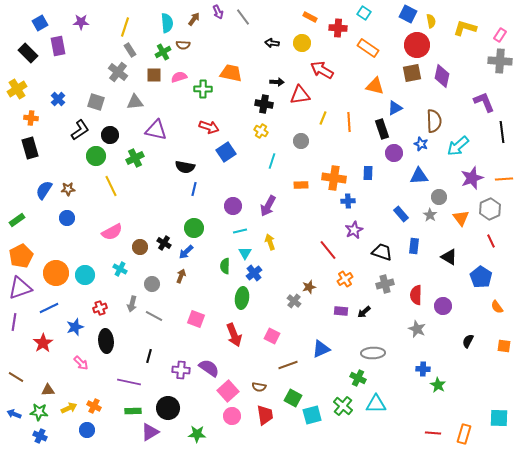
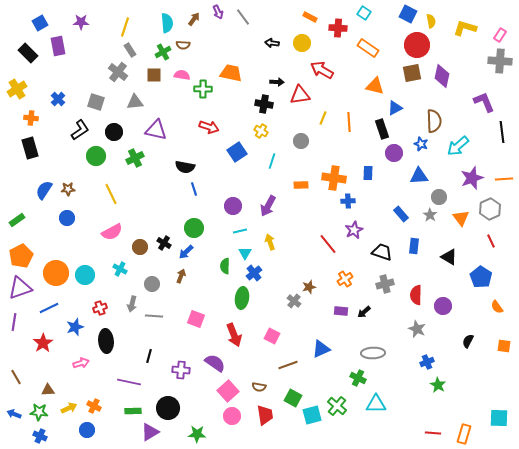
pink semicircle at (179, 77): moved 3 px right, 2 px up; rotated 28 degrees clockwise
black circle at (110, 135): moved 4 px right, 3 px up
blue square at (226, 152): moved 11 px right
yellow line at (111, 186): moved 8 px down
blue line at (194, 189): rotated 32 degrees counterclockwise
red line at (328, 250): moved 6 px up
gray line at (154, 316): rotated 24 degrees counterclockwise
pink arrow at (81, 363): rotated 63 degrees counterclockwise
purple semicircle at (209, 368): moved 6 px right, 5 px up
blue cross at (423, 369): moved 4 px right, 7 px up; rotated 24 degrees counterclockwise
brown line at (16, 377): rotated 28 degrees clockwise
green cross at (343, 406): moved 6 px left
